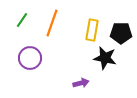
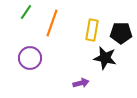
green line: moved 4 px right, 8 px up
